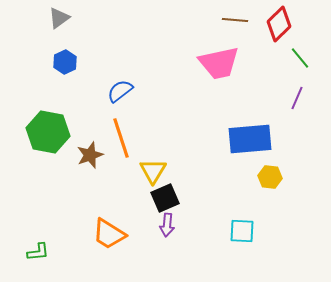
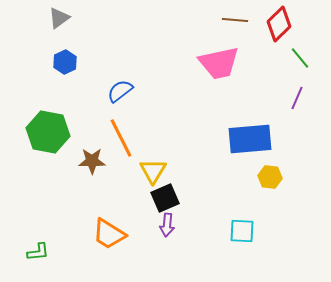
orange line: rotated 9 degrees counterclockwise
brown star: moved 2 px right, 6 px down; rotated 20 degrees clockwise
